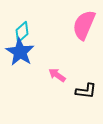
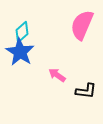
pink semicircle: moved 2 px left
